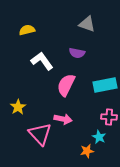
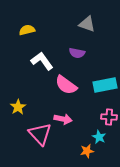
pink semicircle: rotated 80 degrees counterclockwise
